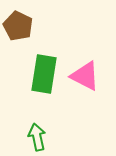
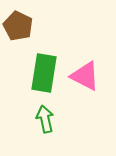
green rectangle: moved 1 px up
green arrow: moved 8 px right, 18 px up
